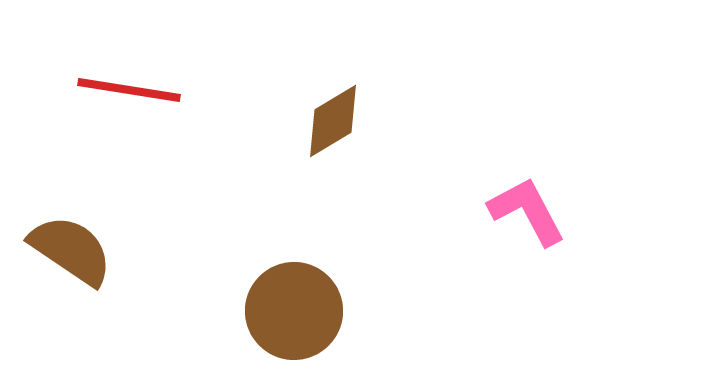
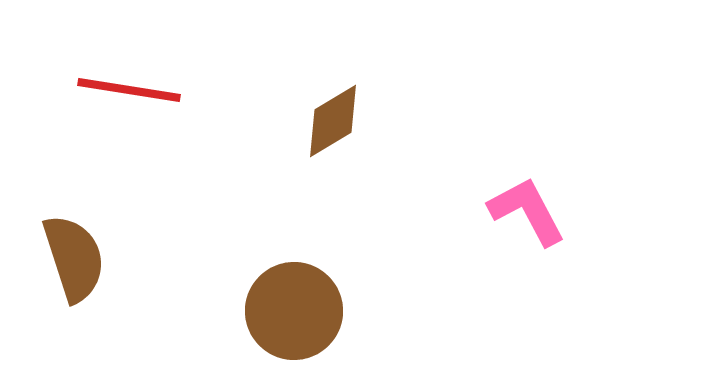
brown semicircle: moved 3 px right, 8 px down; rotated 38 degrees clockwise
